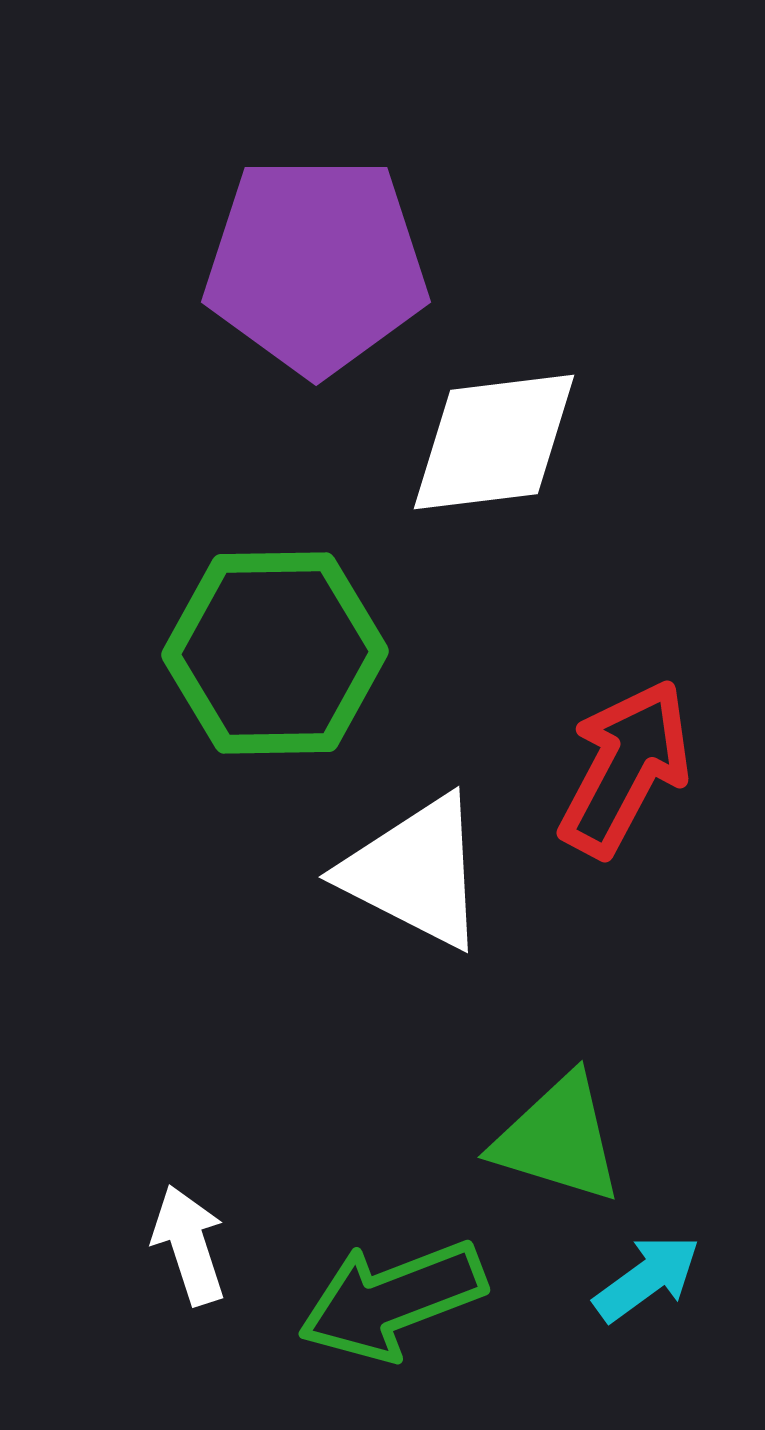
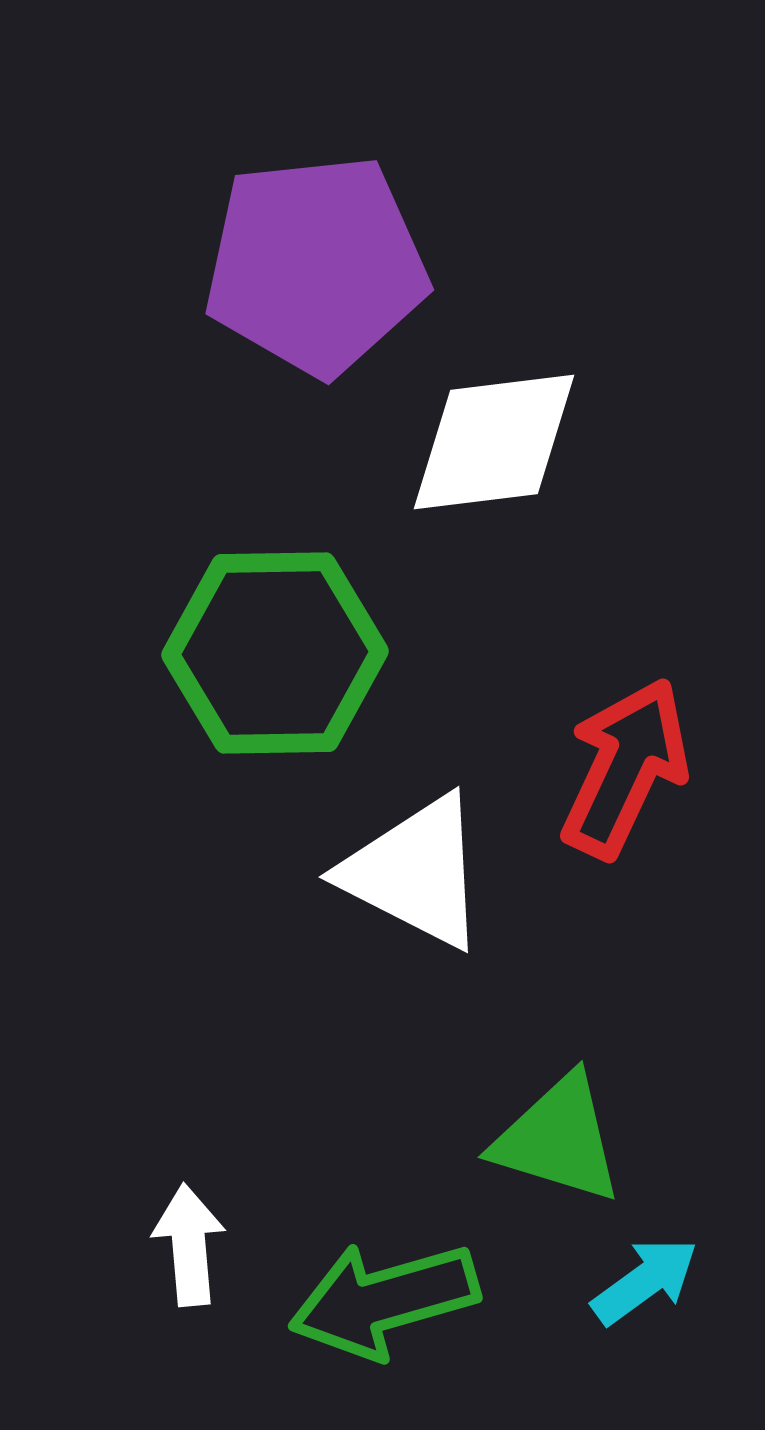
purple pentagon: rotated 6 degrees counterclockwise
red arrow: rotated 3 degrees counterclockwise
white arrow: rotated 13 degrees clockwise
cyan arrow: moved 2 px left, 3 px down
green arrow: moved 8 px left; rotated 5 degrees clockwise
